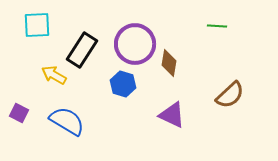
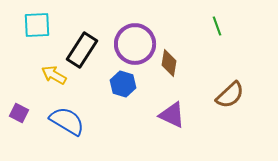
green line: rotated 66 degrees clockwise
